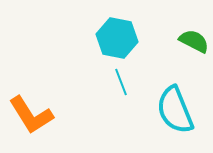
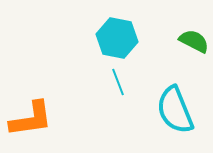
cyan line: moved 3 px left
orange L-shape: moved 4 px down; rotated 66 degrees counterclockwise
